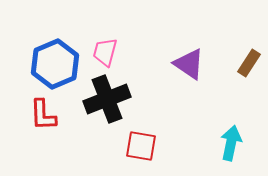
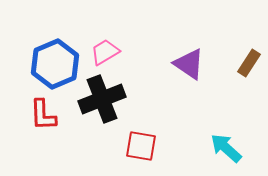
pink trapezoid: rotated 44 degrees clockwise
black cross: moved 5 px left
cyan arrow: moved 5 px left, 5 px down; rotated 60 degrees counterclockwise
